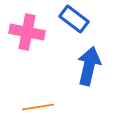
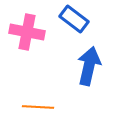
orange line: rotated 12 degrees clockwise
